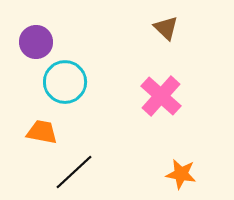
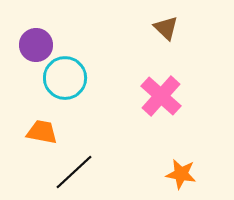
purple circle: moved 3 px down
cyan circle: moved 4 px up
